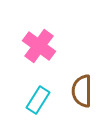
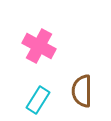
pink cross: rotated 8 degrees counterclockwise
